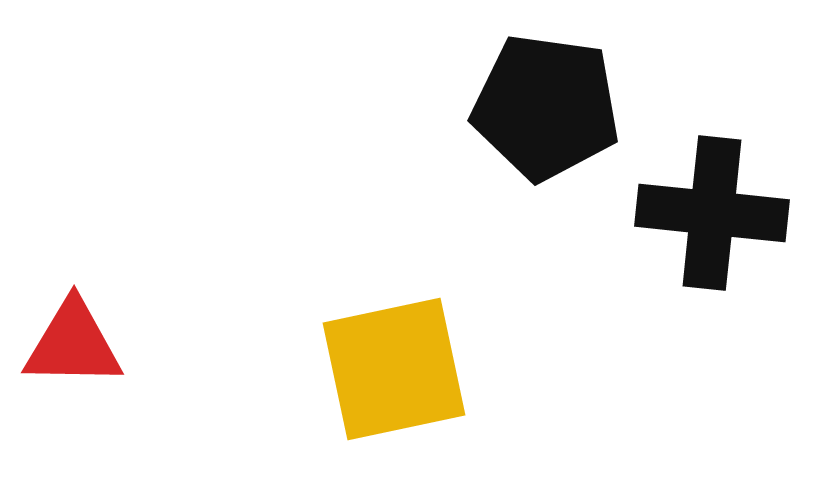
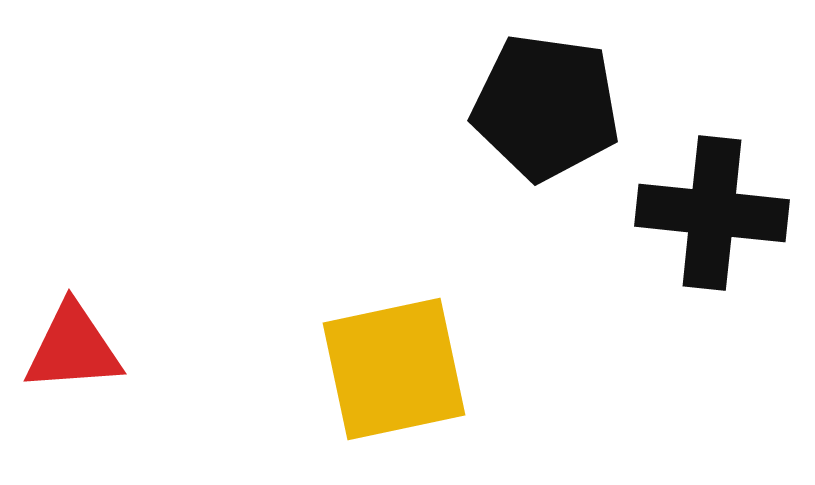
red triangle: moved 4 px down; rotated 5 degrees counterclockwise
